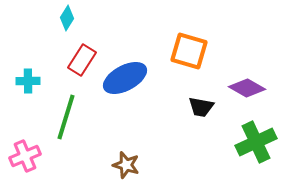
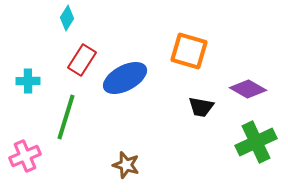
purple diamond: moved 1 px right, 1 px down
